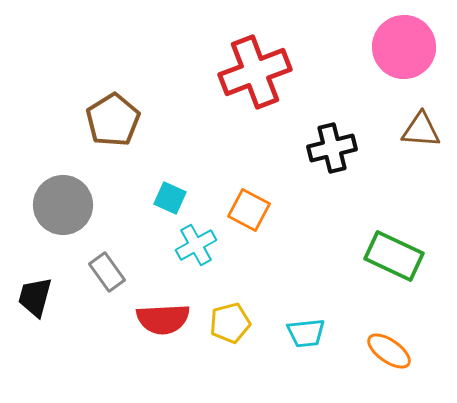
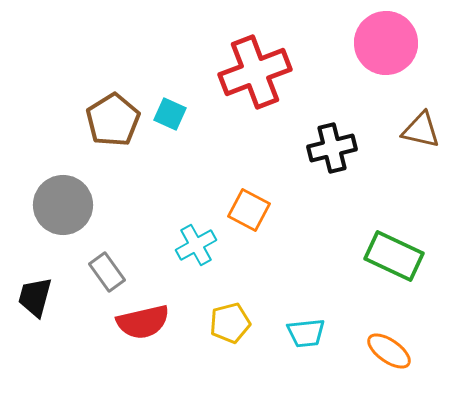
pink circle: moved 18 px left, 4 px up
brown triangle: rotated 9 degrees clockwise
cyan square: moved 84 px up
red semicircle: moved 20 px left, 3 px down; rotated 10 degrees counterclockwise
